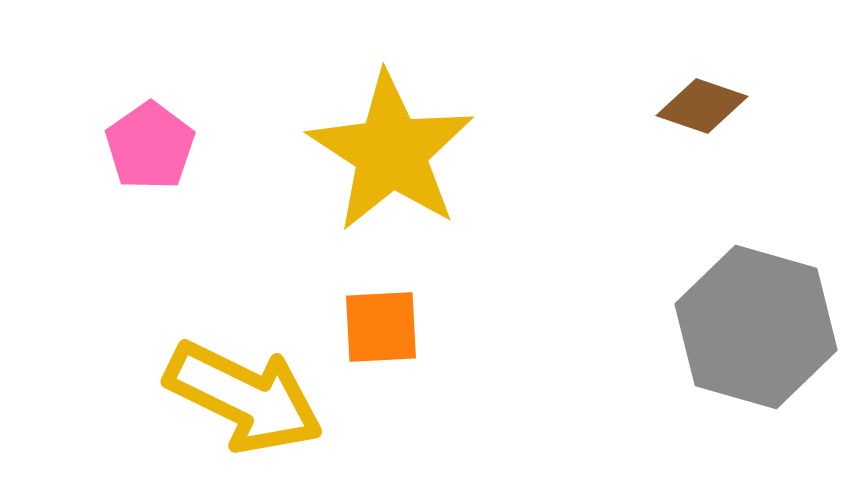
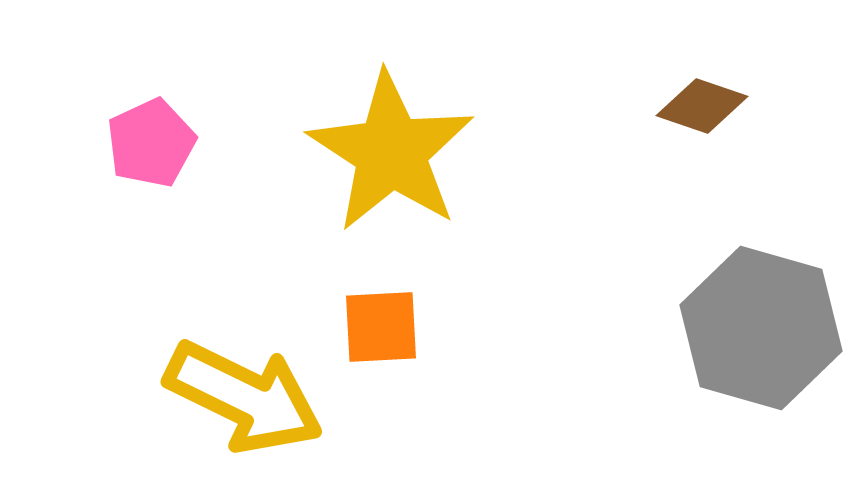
pink pentagon: moved 1 px right, 3 px up; rotated 10 degrees clockwise
gray hexagon: moved 5 px right, 1 px down
